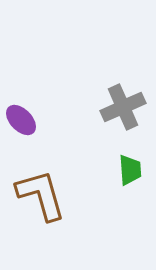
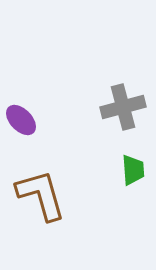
gray cross: rotated 9 degrees clockwise
green trapezoid: moved 3 px right
